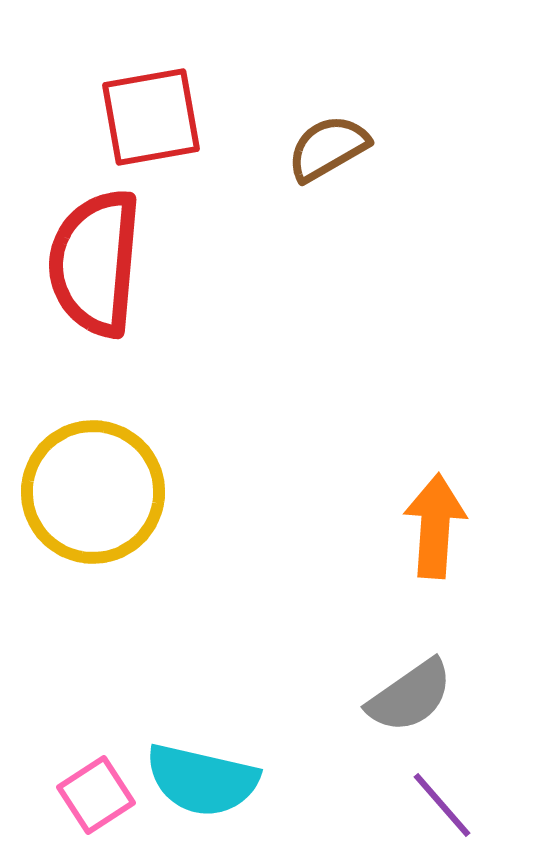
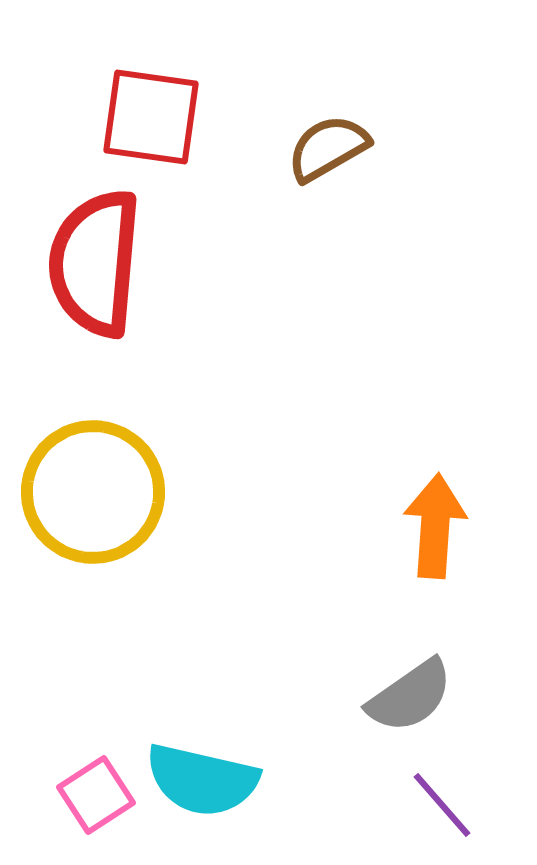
red square: rotated 18 degrees clockwise
